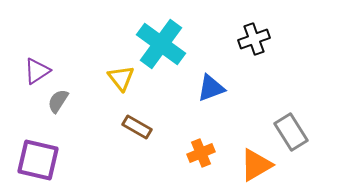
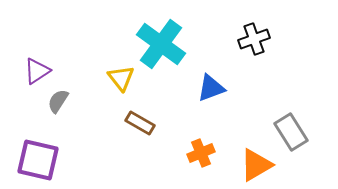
brown rectangle: moved 3 px right, 4 px up
